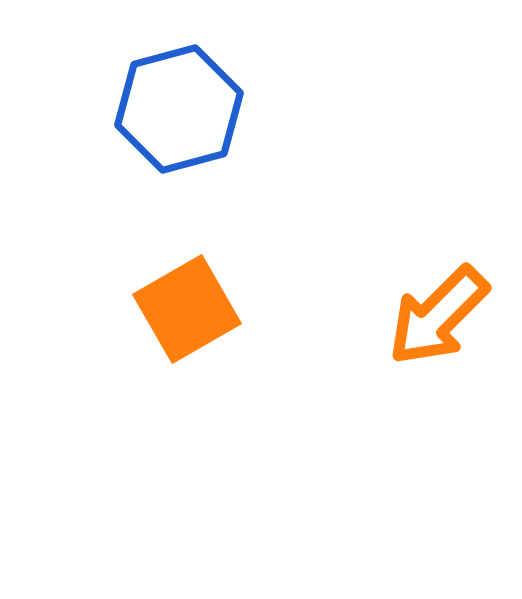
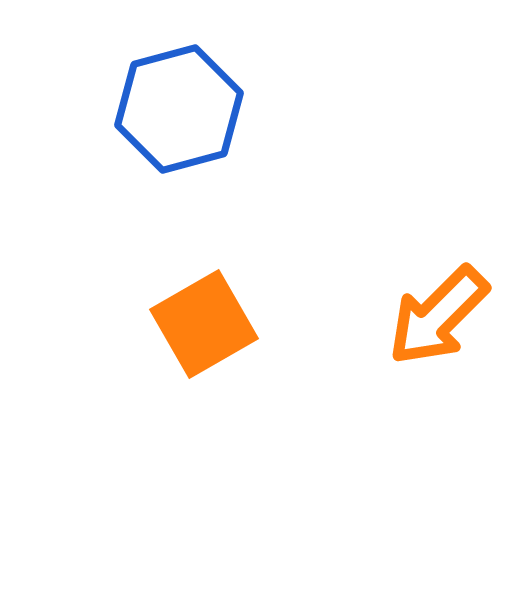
orange square: moved 17 px right, 15 px down
